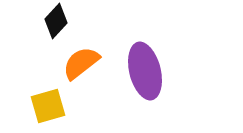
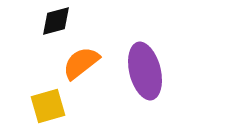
black diamond: rotated 32 degrees clockwise
